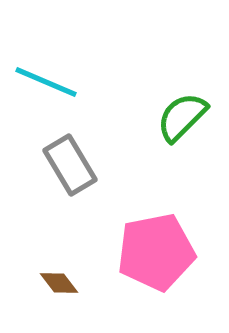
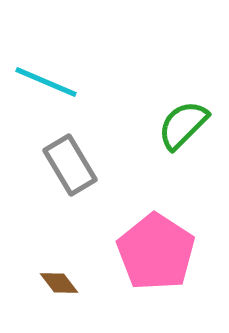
green semicircle: moved 1 px right, 8 px down
pink pentagon: rotated 28 degrees counterclockwise
